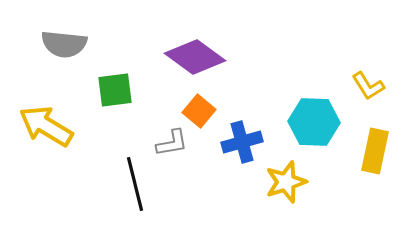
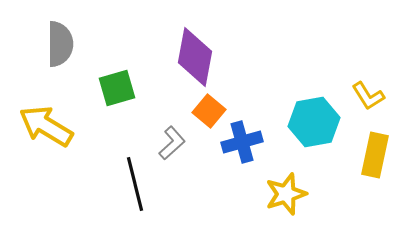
gray semicircle: moved 4 px left; rotated 96 degrees counterclockwise
purple diamond: rotated 64 degrees clockwise
yellow L-shape: moved 10 px down
green square: moved 2 px right, 2 px up; rotated 9 degrees counterclockwise
orange square: moved 10 px right
cyan hexagon: rotated 12 degrees counterclockwise
gray L-shape: rotated 32 degrees counterclockwise
yellow rectangle: moved 4 px down
yellow star: moved 12 px down
